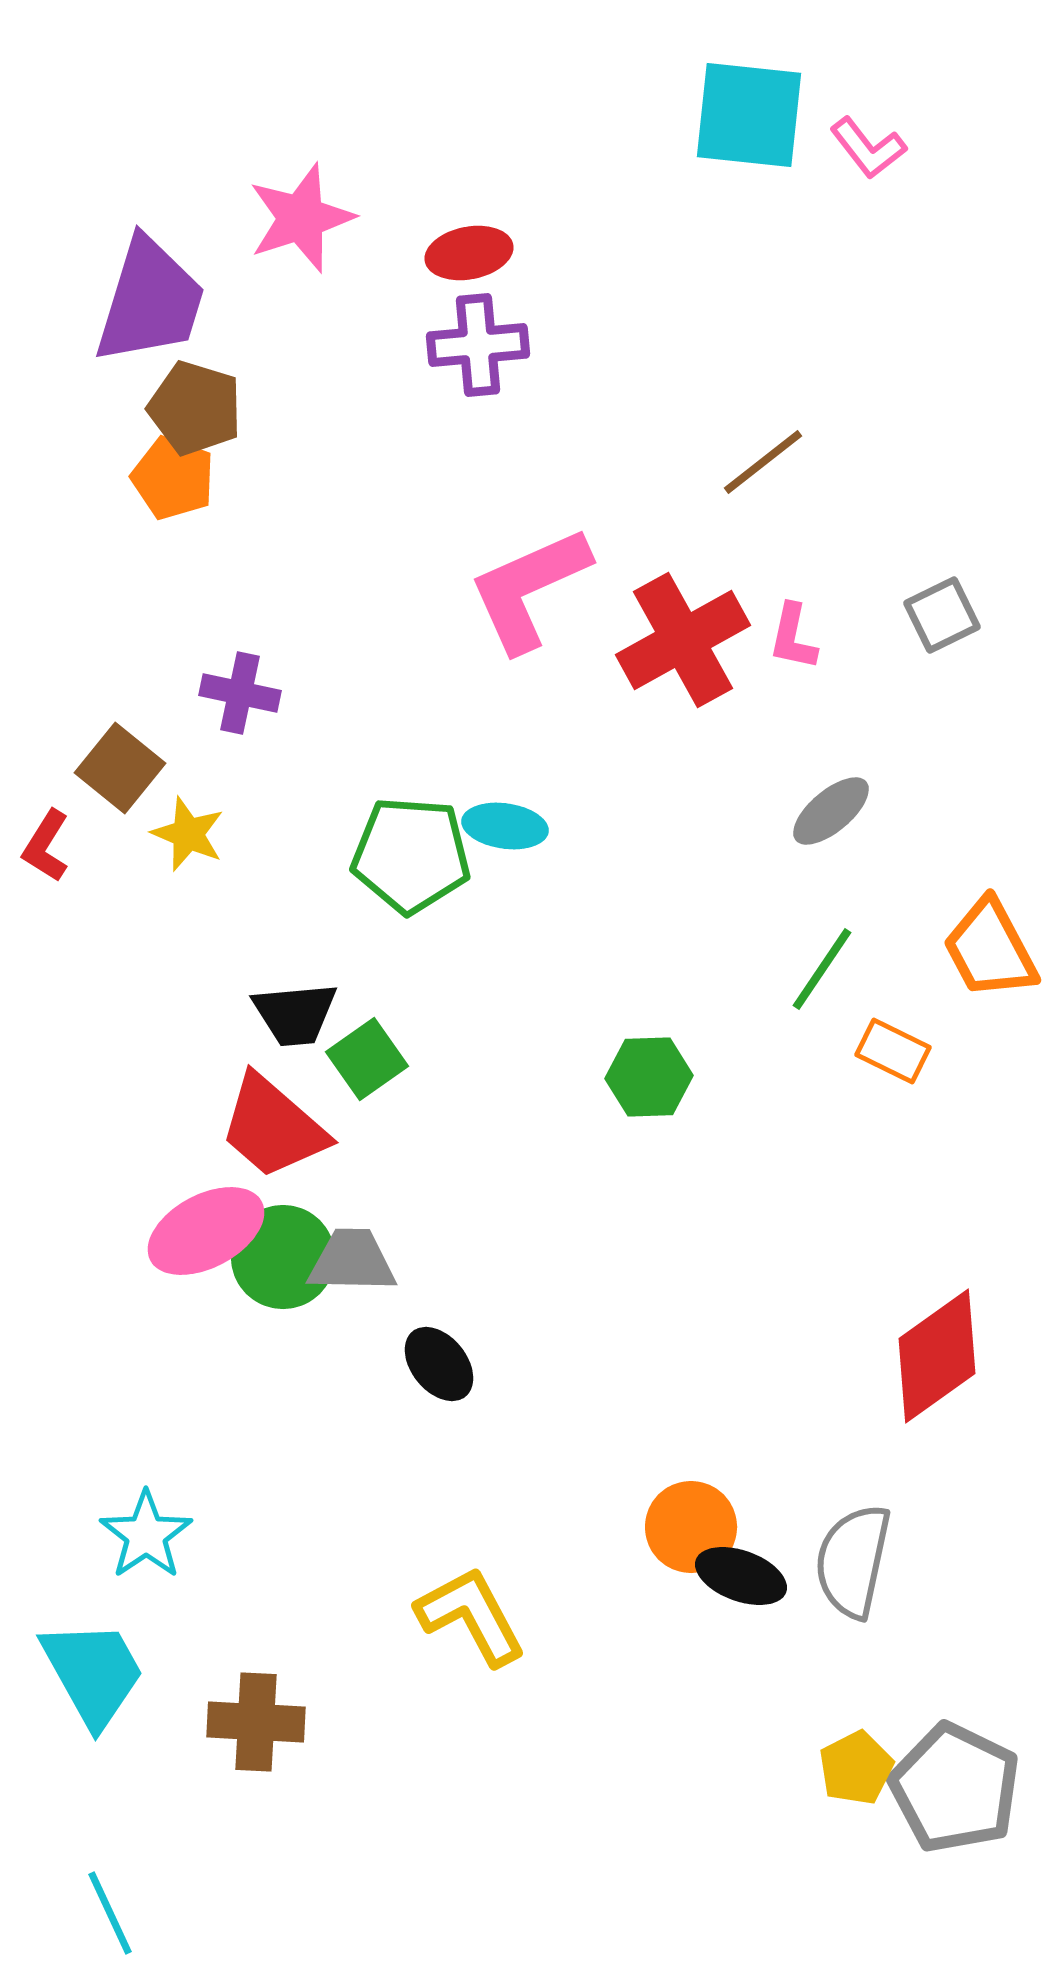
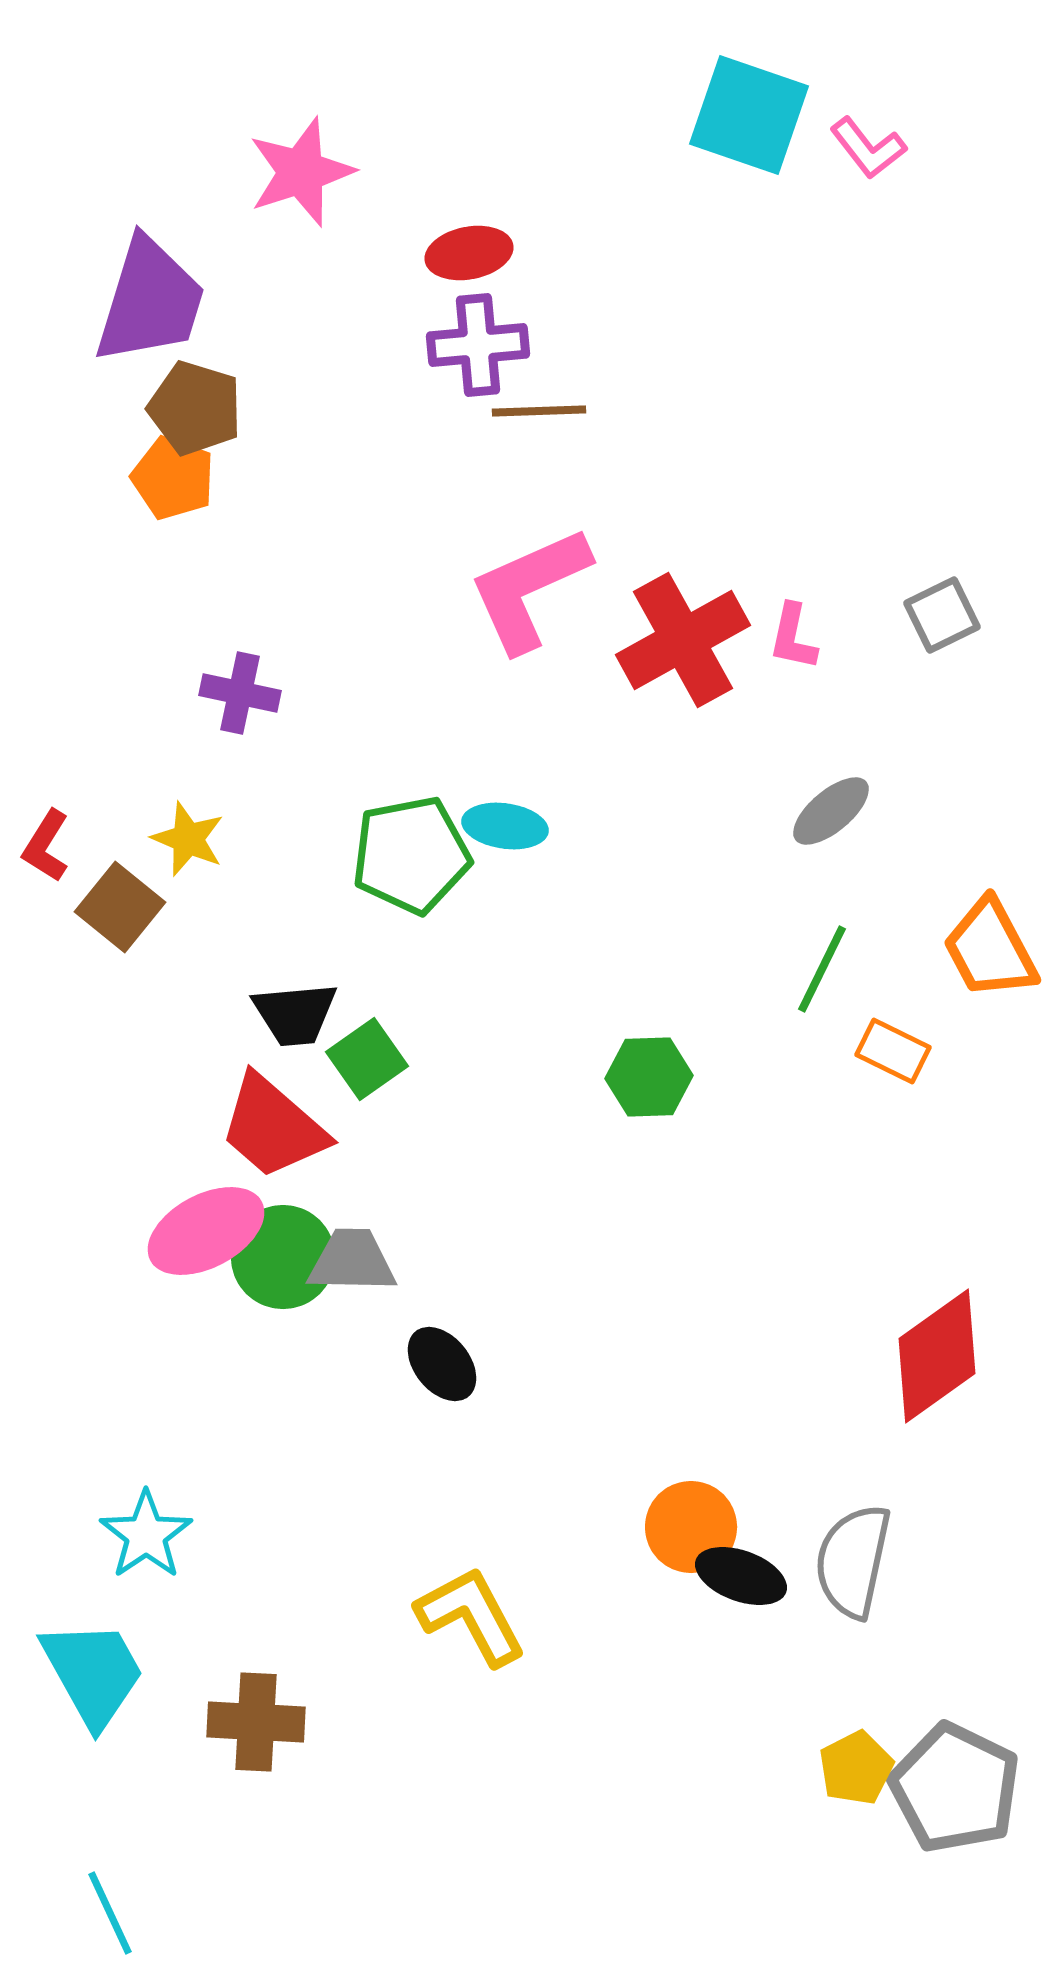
cyan square at (749, 115): rotated 13 degrees clockwise
pink star at (301, 218): moved 46 px up
brown line at (763, 462): moved 224 px left, 51 px up; rotated 36 degrees clockwise
brown square at (120, 768): moved 139 px down
yellow star at (188, 834): moved 5 px down
green pentagon at (411, 855): rotated 15 degrees counterclockwise
green line at (822, 969): rotated 8 degrees counterclockwise
black ellipse at (439, 1364): moved 3 px right
